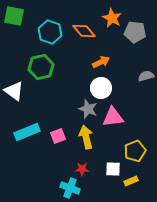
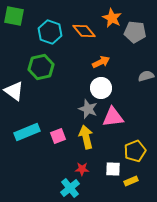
cyan cross: rotated 30 degrees clockwise
